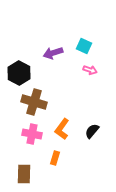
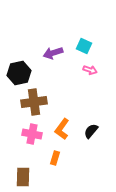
black hexagon: rotated 20 degrees clockwise
brown cross: rotated 25 degrees counterclockwise
black semicircle: moved 1 px left
brown rectangle: moved 1 px left, 3 px down
